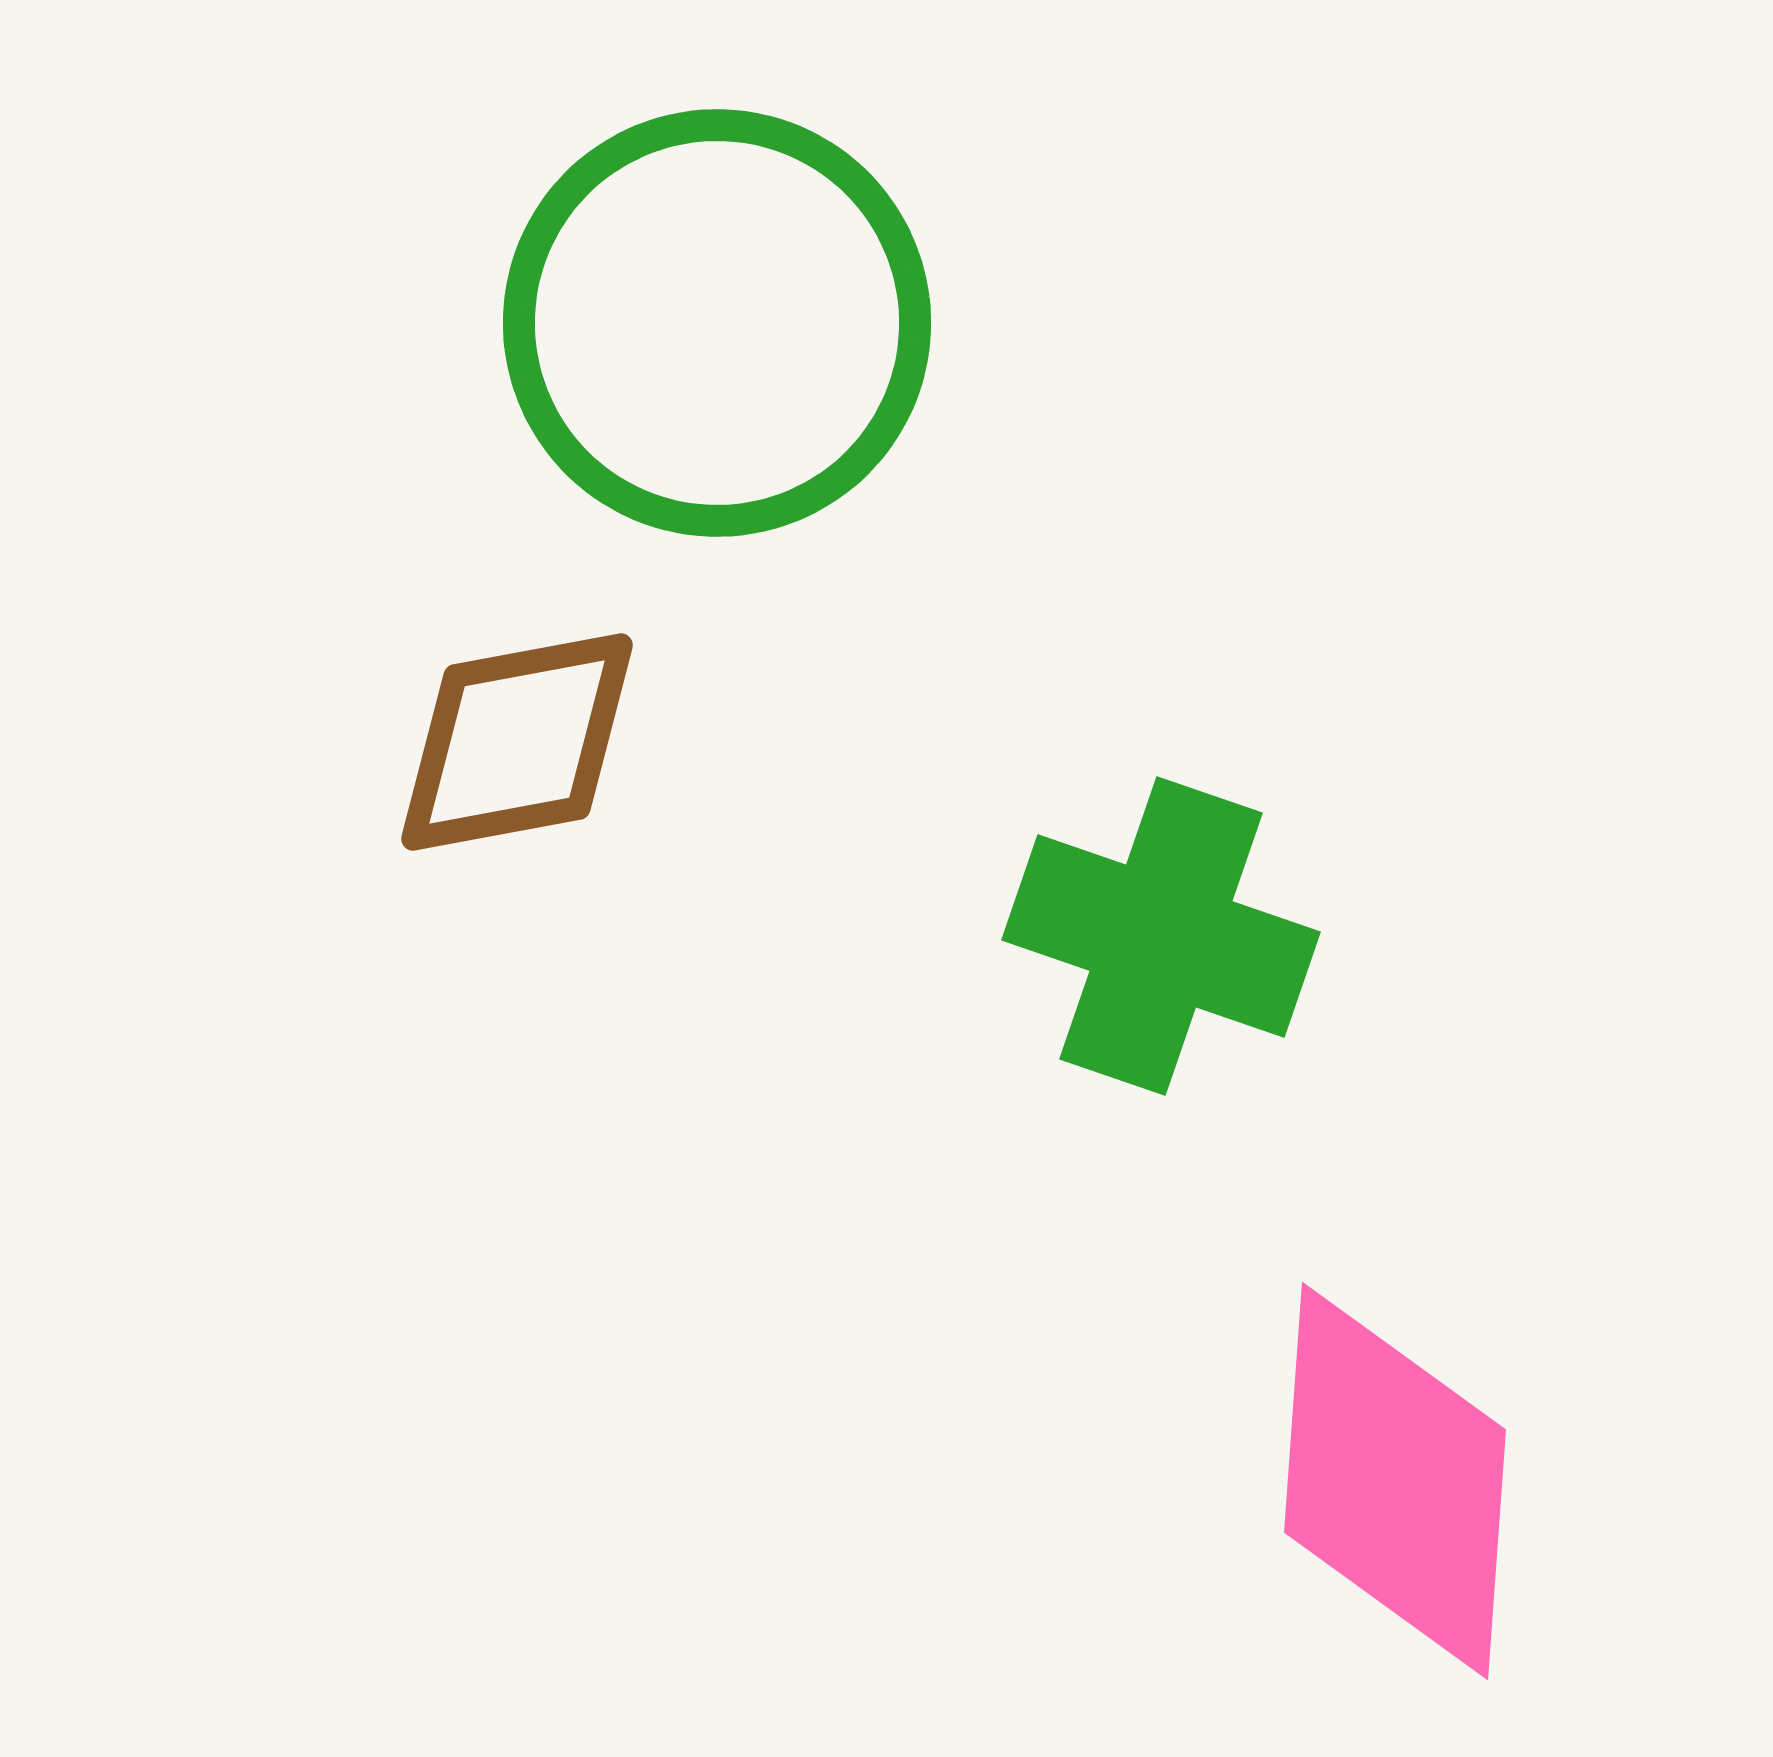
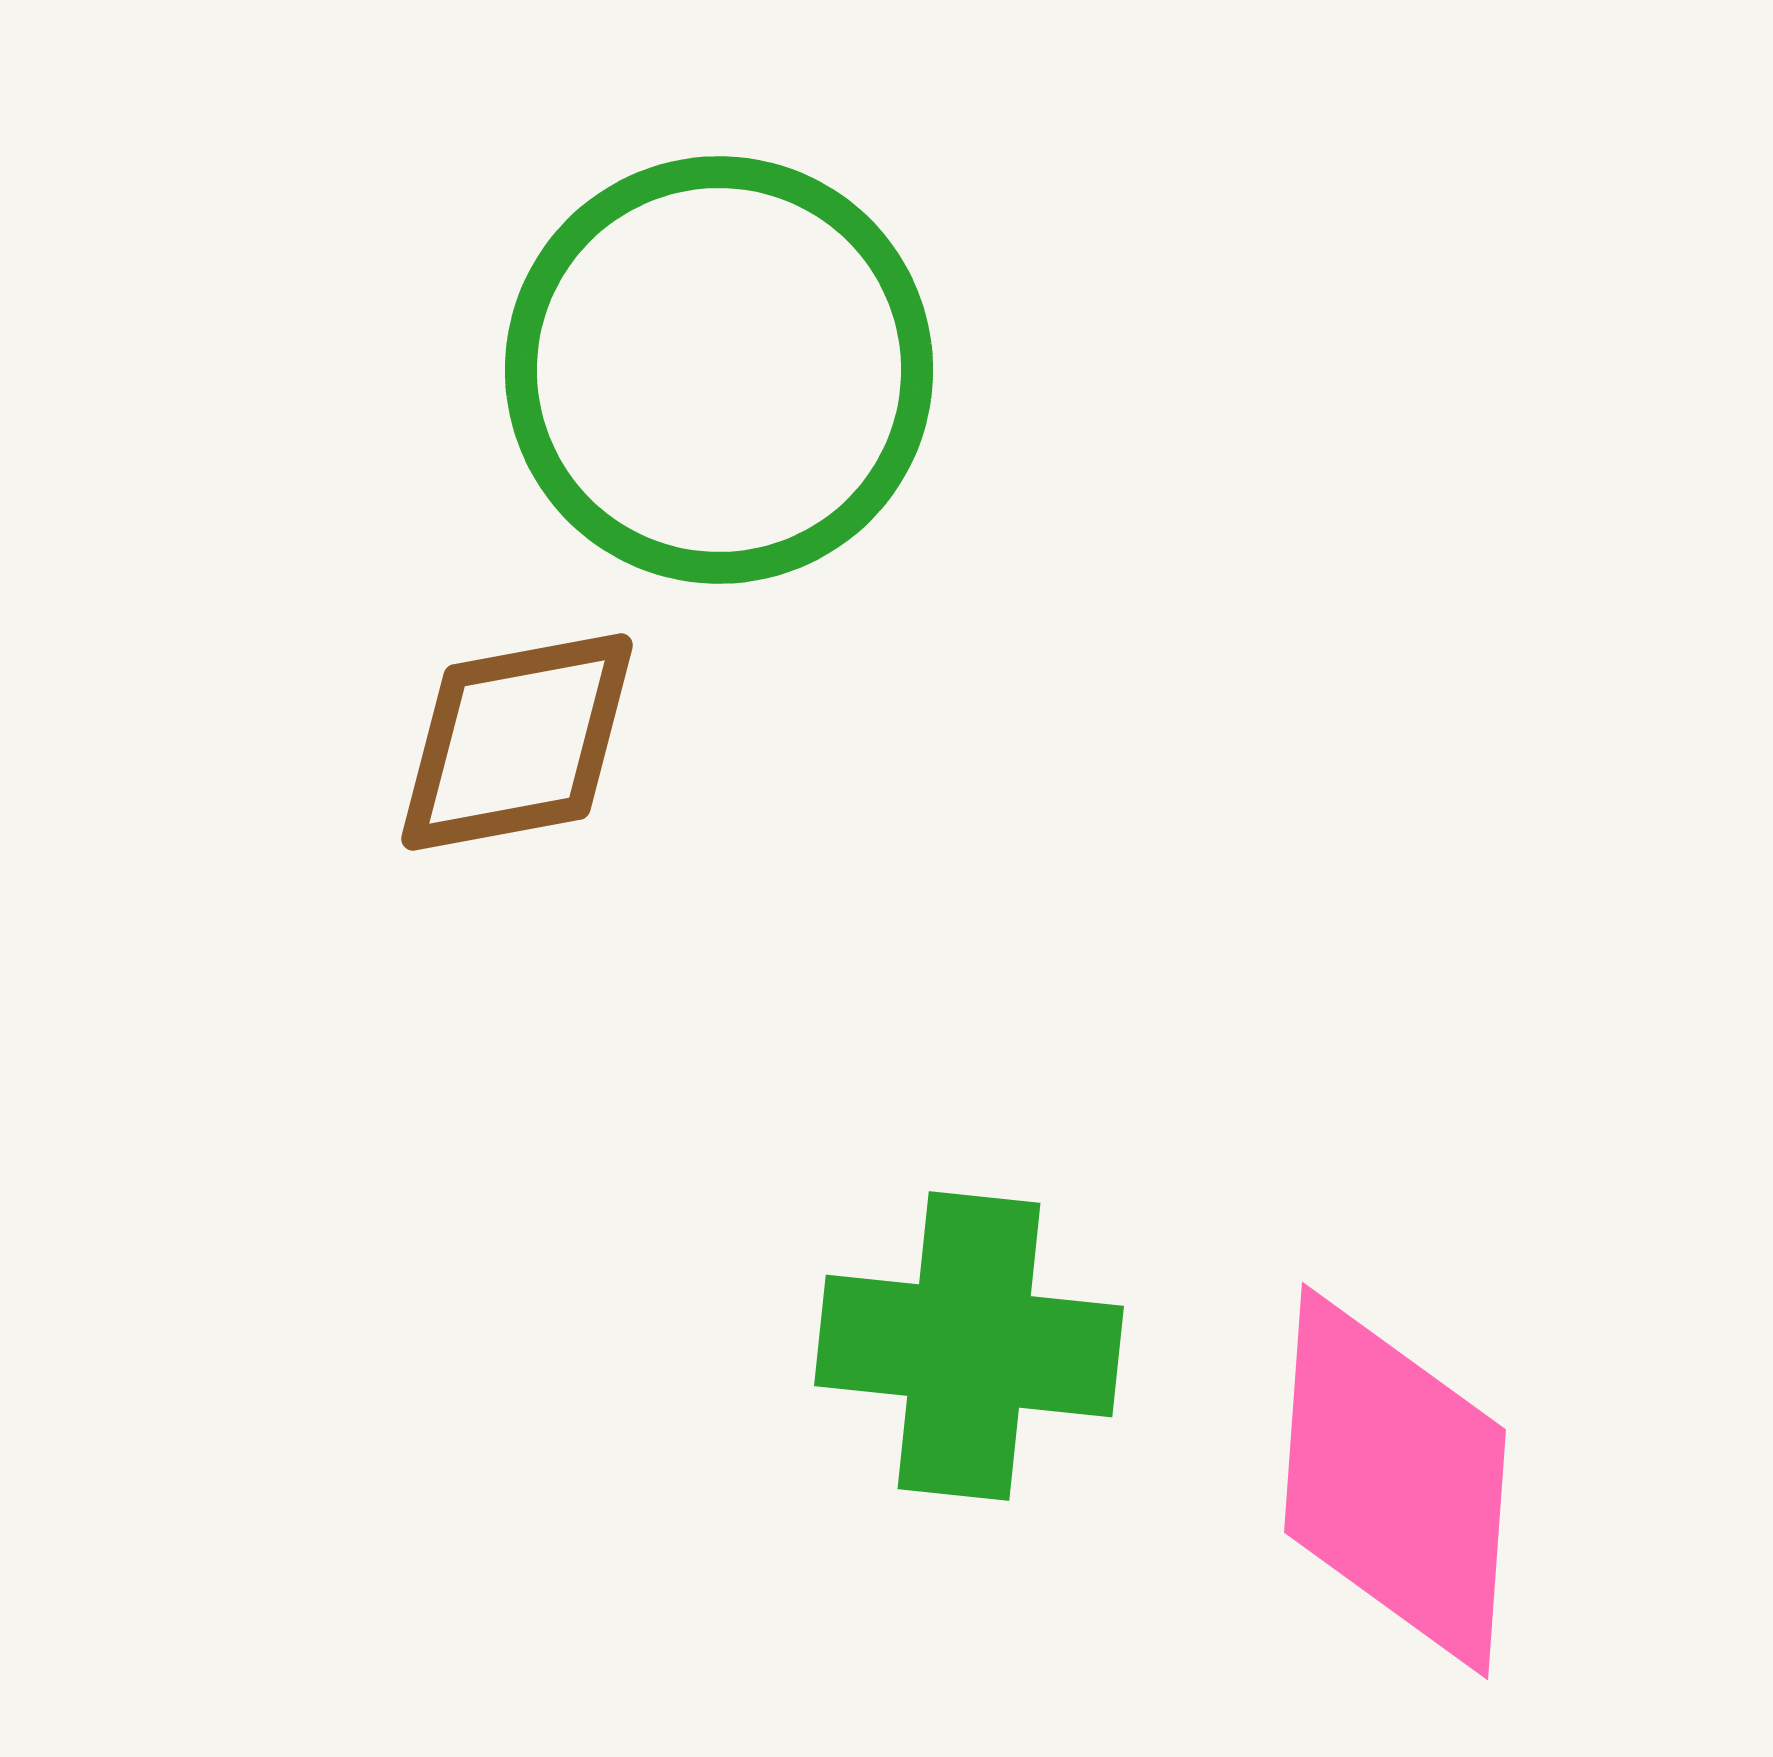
green circle: moved 2 px right, 47 px down
green cross: moved 192 px left, 410 px down; rotated 13 degrees counterclockwise
